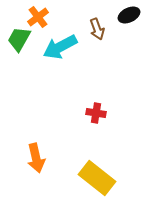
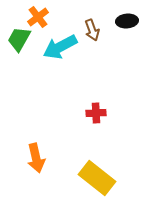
black ellipse: moved 2 px left, 6 px down; rotated 20 degrees clockwise
brown arrow: moved 5 px left, 1 px down
red cross: rotated 12 degrees counterclockwise
